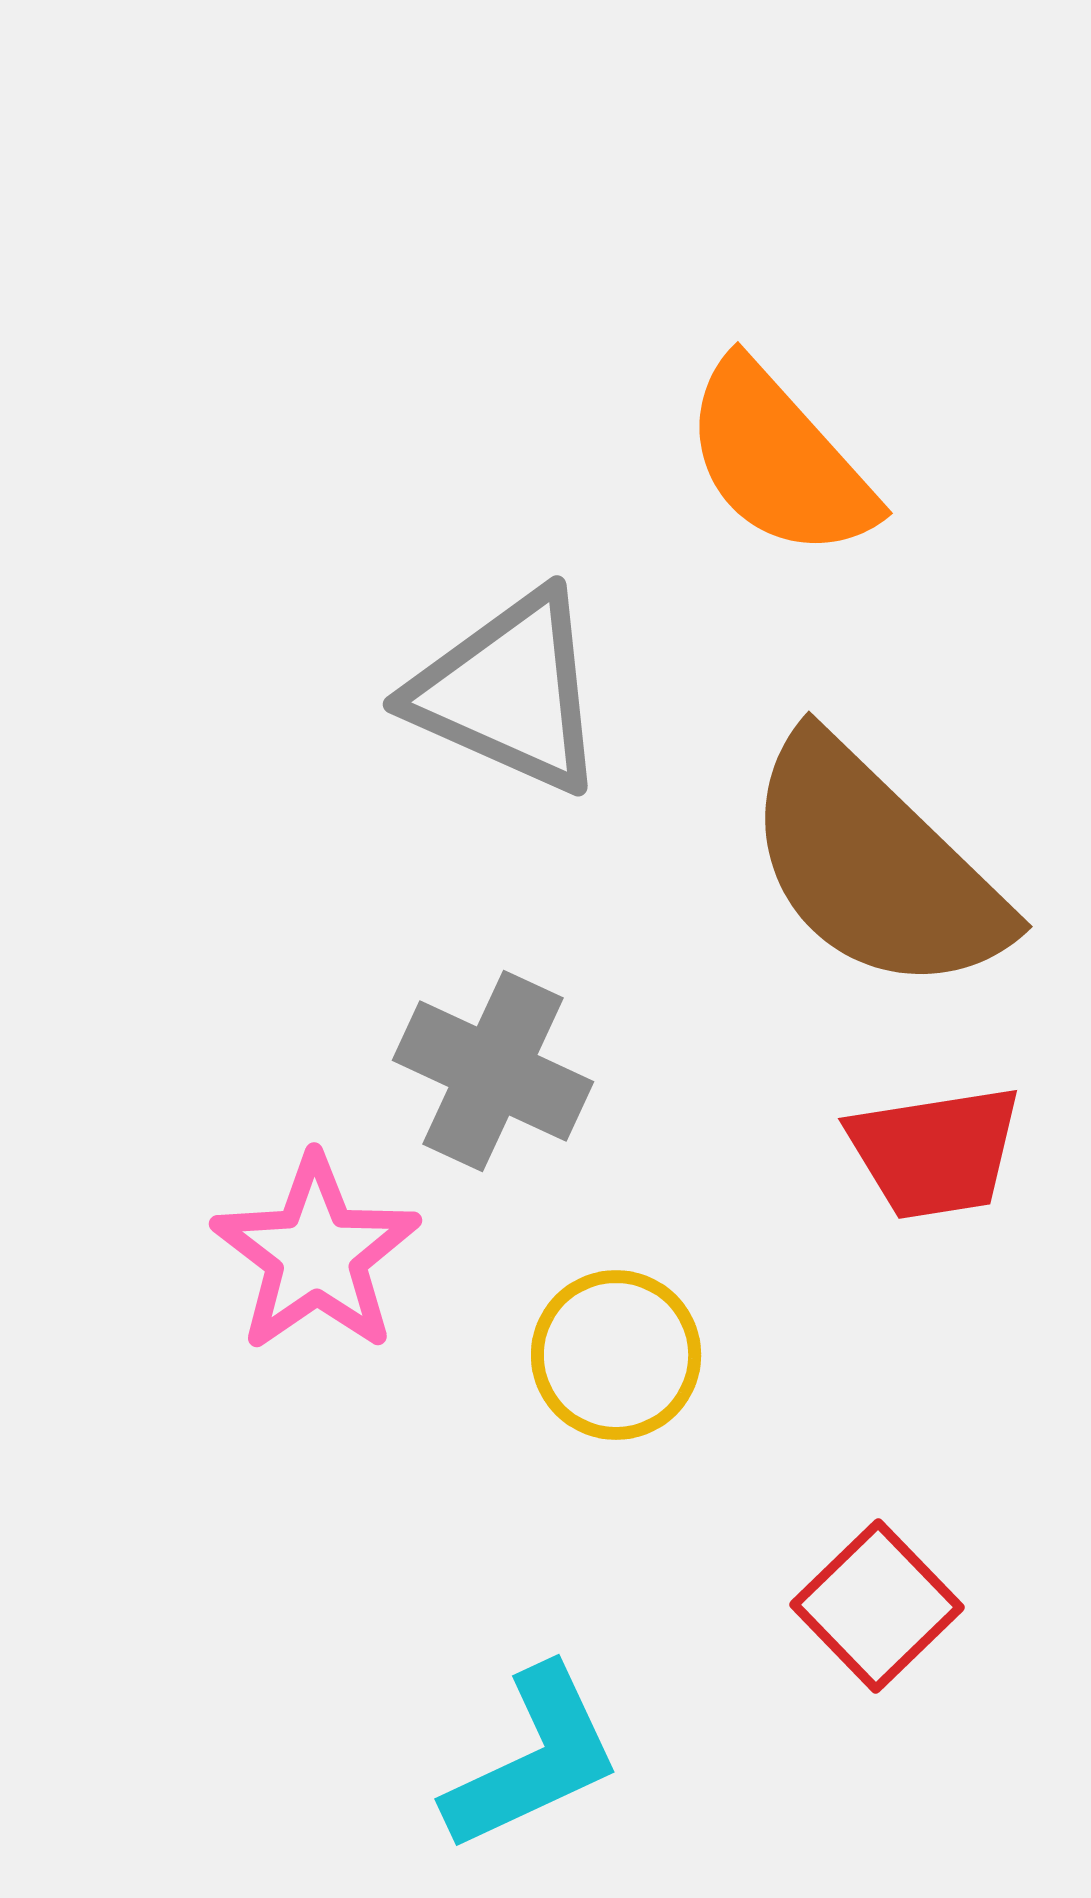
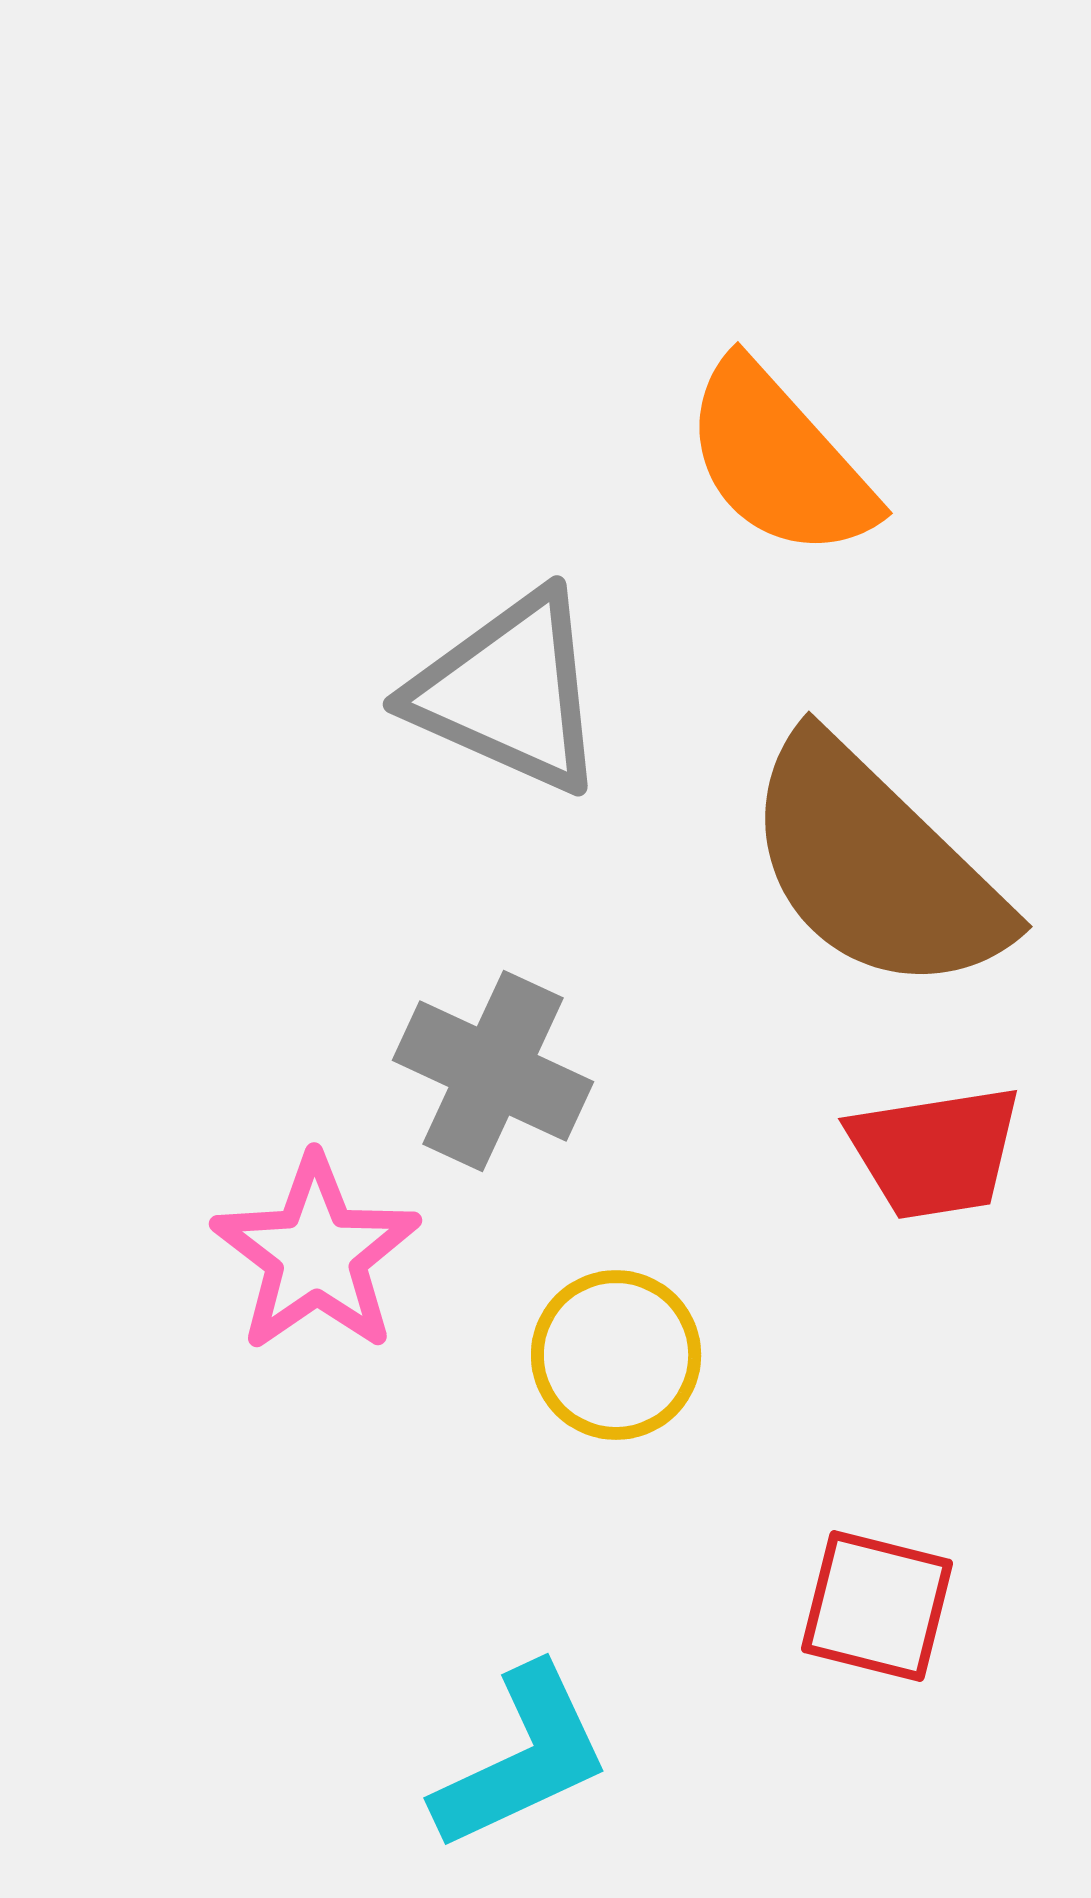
red square: rotated 32 degrees counterclockwise
cyan L-shape: moved 11 px left, 1 px up
